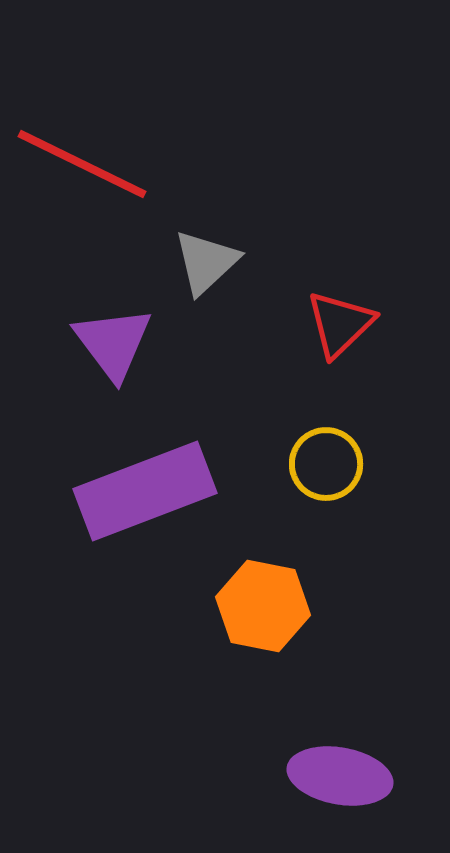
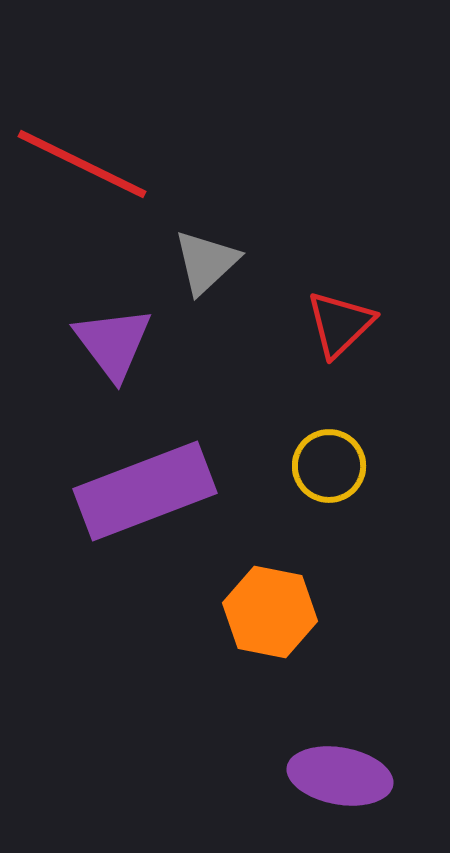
yellow circle: moved 3 px right, 2 px down
orange hexagon: moved 7 px right, 6 px down
